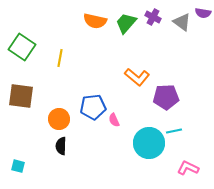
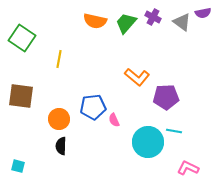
purple semicircle: rotated 21 degrees counterclockwise
green square: moved 9 px up
yellow line: moved 1 px left, 1 px down
cyan line: rotated 21 degrees clockwise
cyan circle: moved 1 px left, 1 px up
